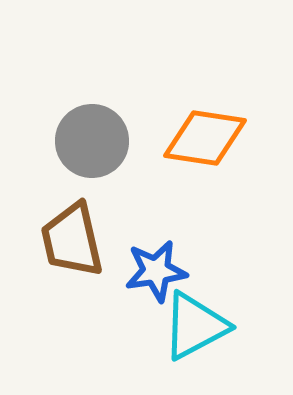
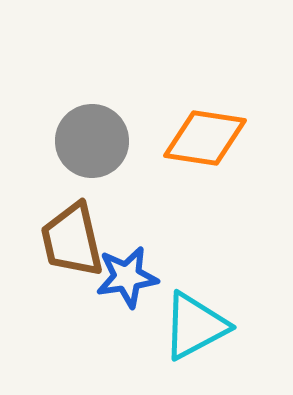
blue star: moved 29 px left, 6 px down
